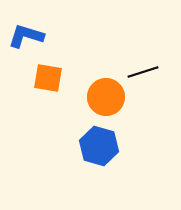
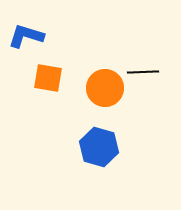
black line: rotated 16 degrees clockwise
orange circle: moved 1 px left, 9 px up
blue hexagon: moved 1 px down
